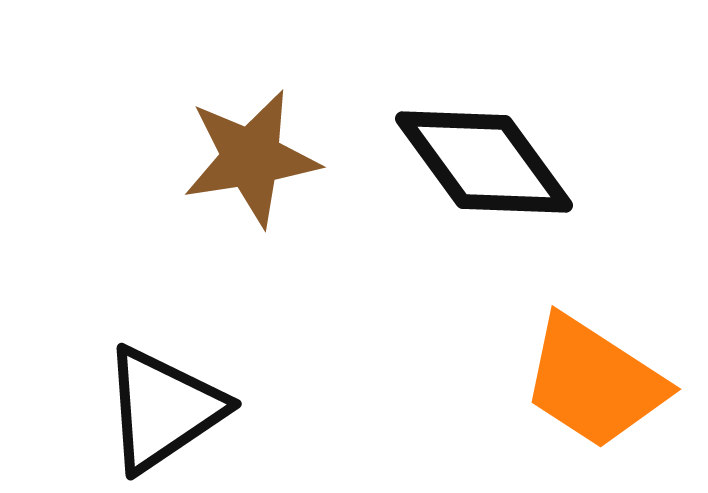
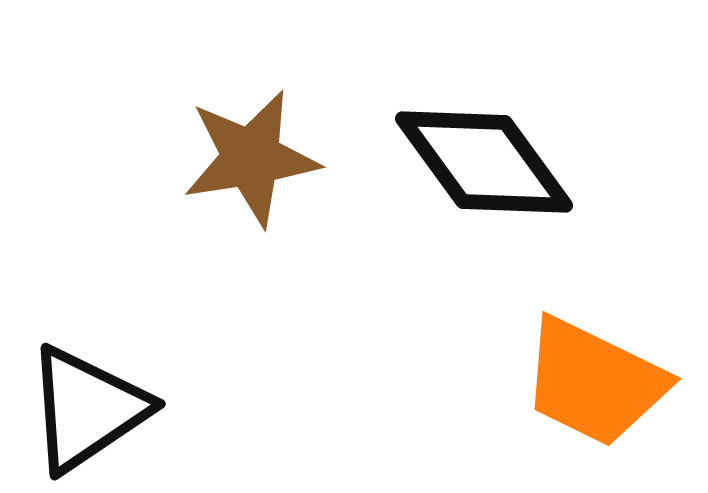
orange trapezoid: rotated 7 degrees counterclockwise
black triangle: moved 76 px left
